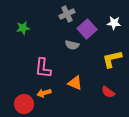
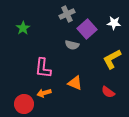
green star: rotated 24 degrees counterclockwise
yellow L-shape: rotated 15 degrees counterclockwise
